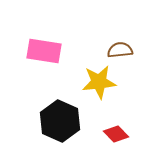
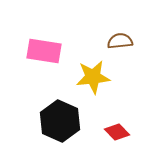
brown semicircle: moved 9 px up
yellow star: moved 6 px left, 5 px up
red diamond: moved 1 px right, 2 px up
